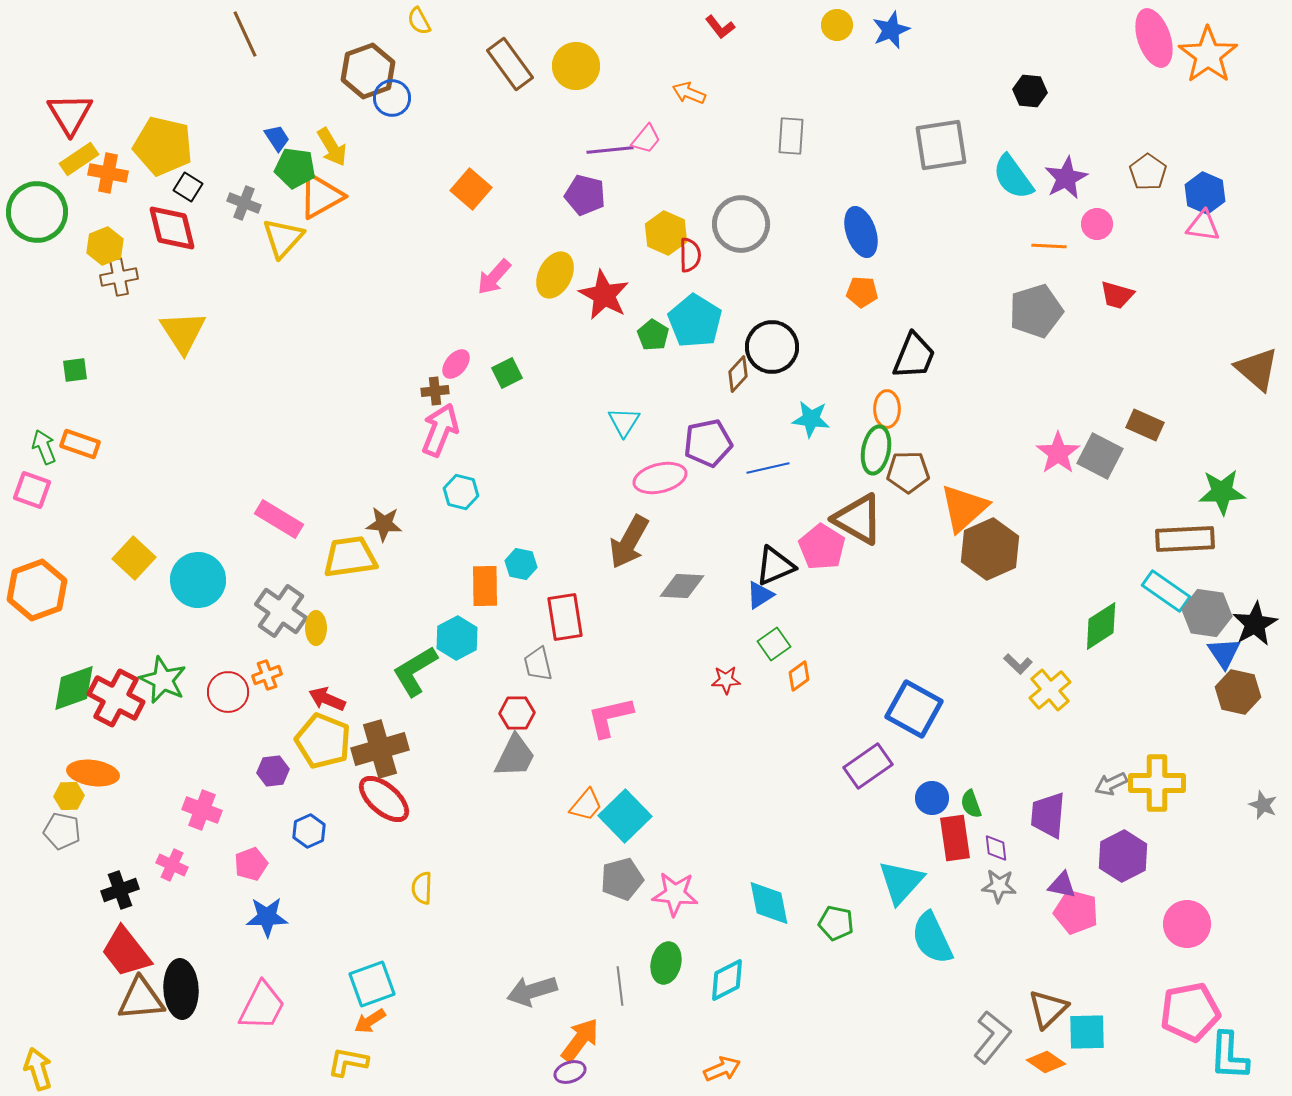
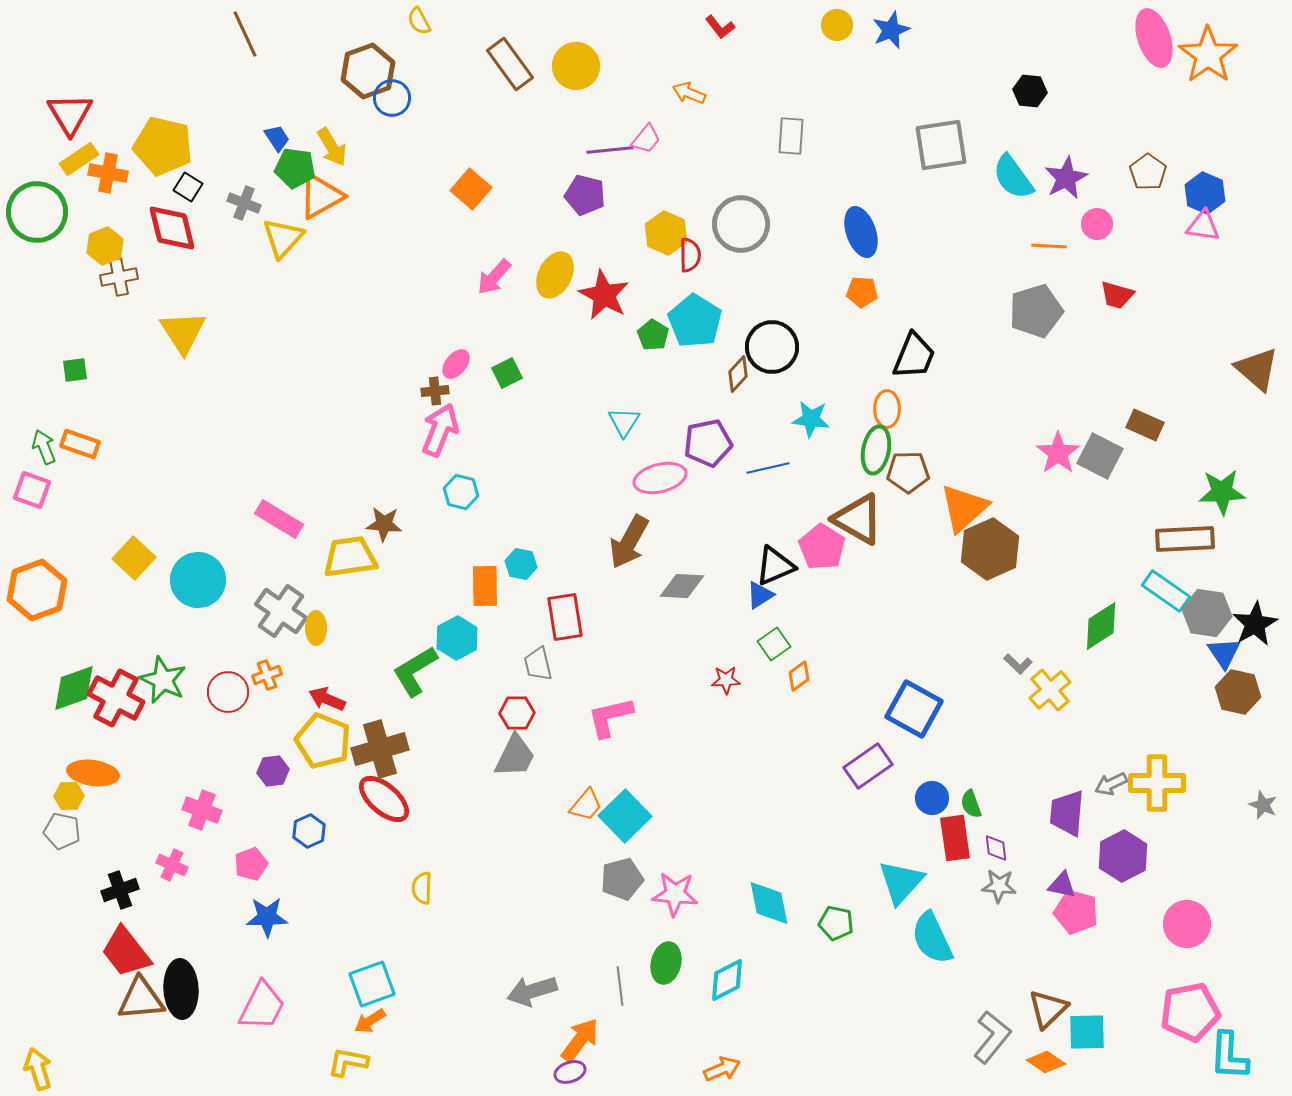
purple trapezoid at (1048, 815): moved 19 px right, 2 px up
